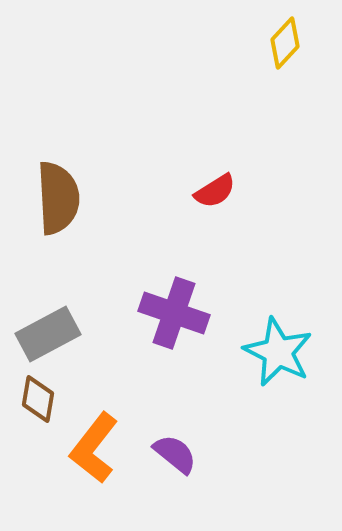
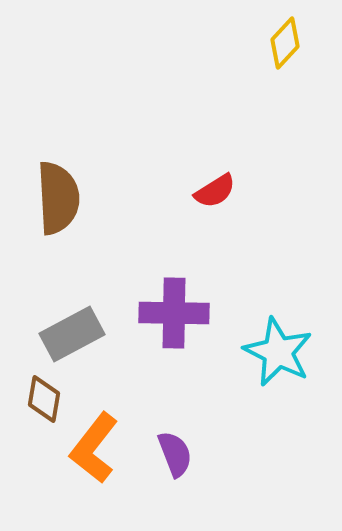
purple cross: rotated 18 degrees counterclockwise
gray rectangle: moved 24 px right
brown diamond: moved 6 px right
purple semicircle: rotated 30 degrees clockwise
